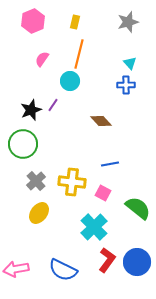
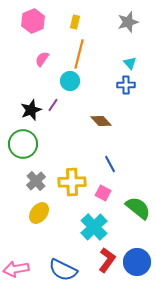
blue line: rotated 72 degrees clockwise
yellow cross: rotated 8 degrees counterclockwise
